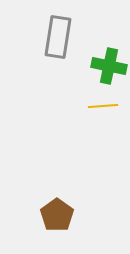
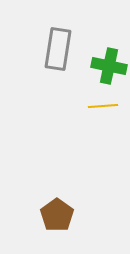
gray rectangle: moved 12 px down
